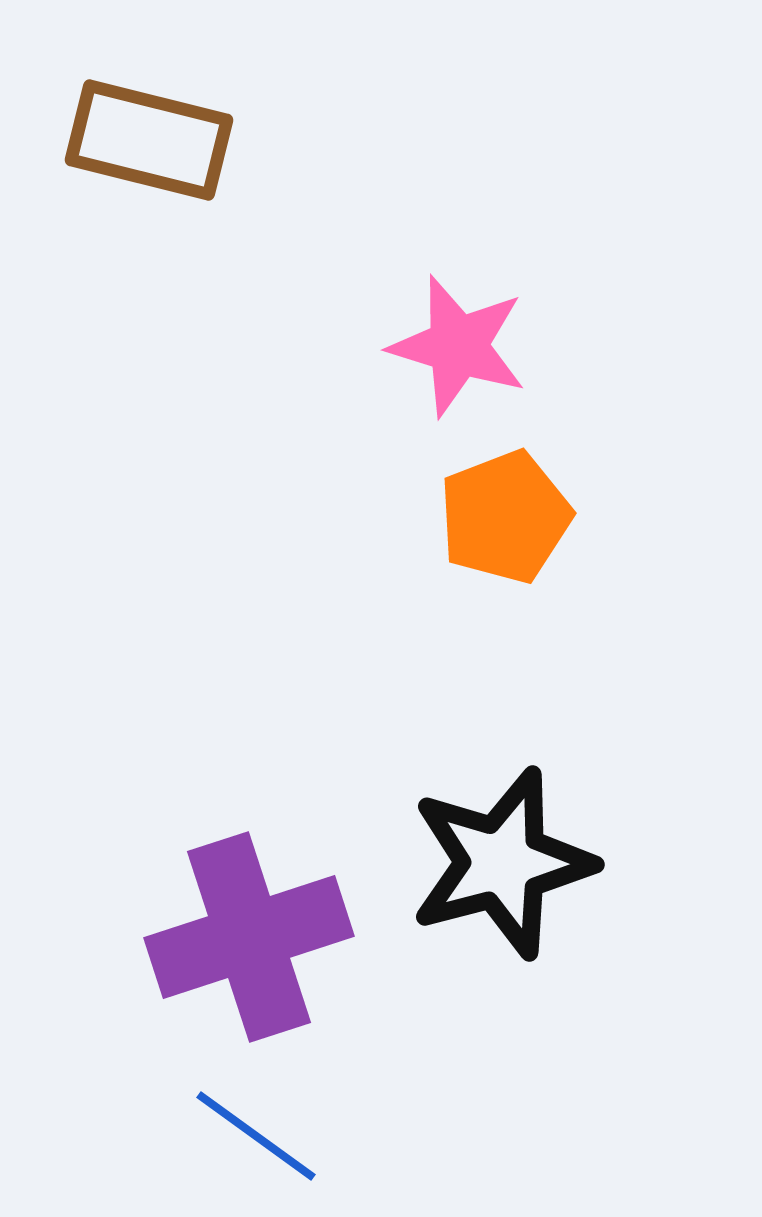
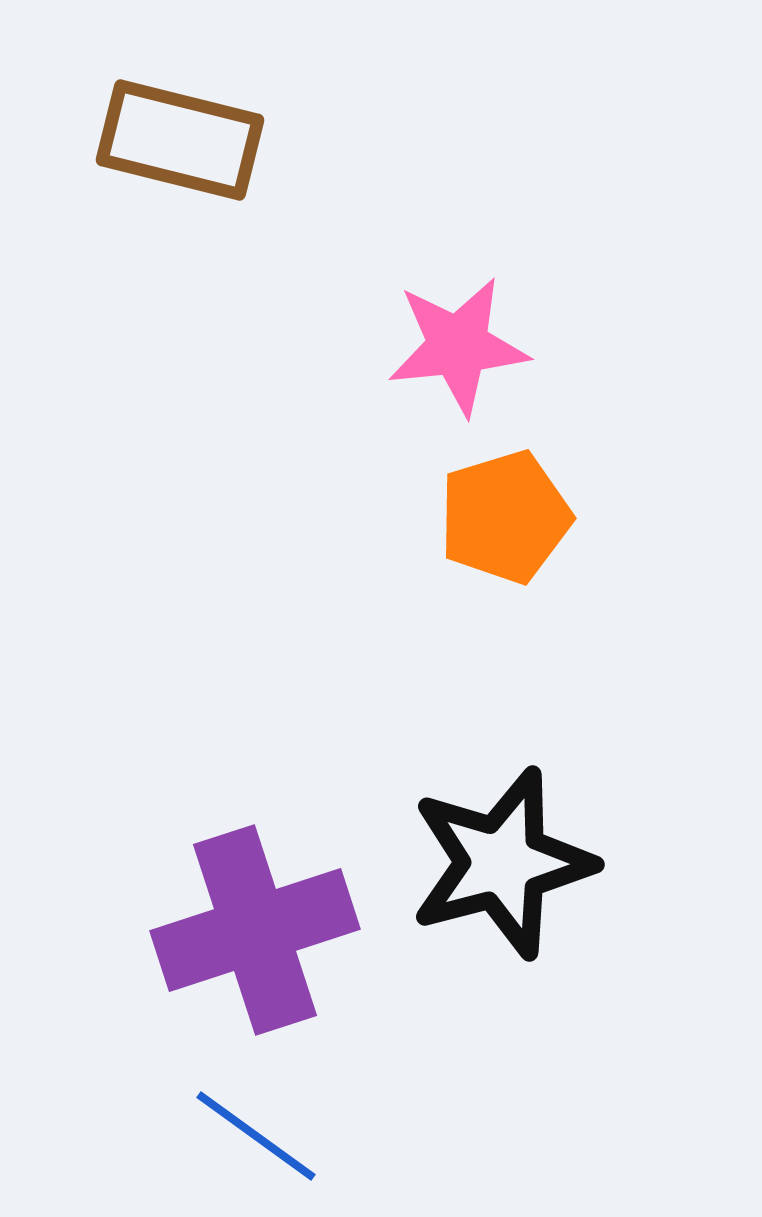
brown rectangle: moved 31 px right
pink star: rotated 23 degrees counterclockwise
orange pentagon: rotated 4 degrees clockwise
purple cross: moved 6 px right, 7 px up
